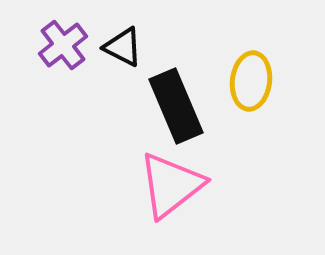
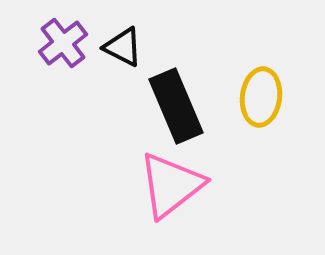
purple cross: moved 2 px up
yellow ellipse: moved 10 px right, 16 px down
